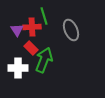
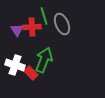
gray ellipse: moved 9 px left, 6 px up
red rectangle: moved 25 px down
white cross: moved 3 px left, 3 px up; rotated 18 degrees clockwise
